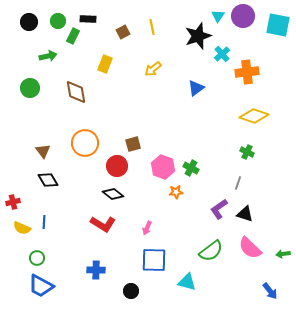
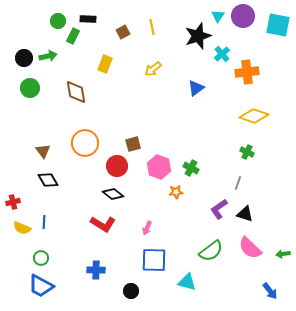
black circle at (29, 22): moved 5 px left, 36 px down
pink hexagon at (163, 167): moved 4 px left
green circle at (37, 258): moved 4 px right
